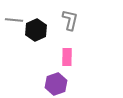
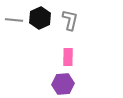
black hexagon: moved 4 px right, 12 px up
pink rectangle: moved 1 px right
purple hexagon: moved 7 px right; rotated 15 degrees clockwise
